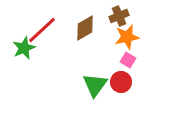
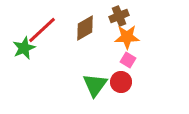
orange star: rotated 10 degrees clockwise
